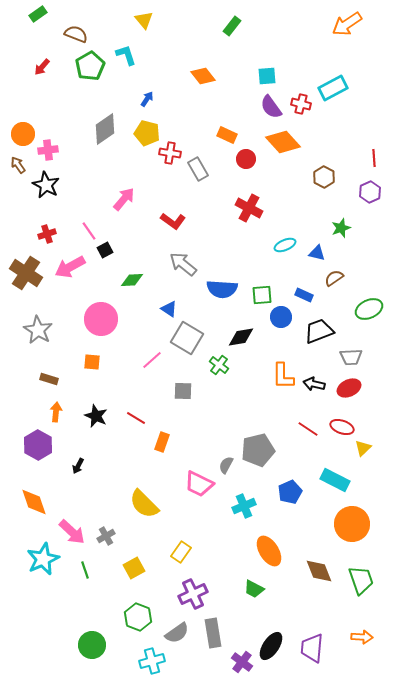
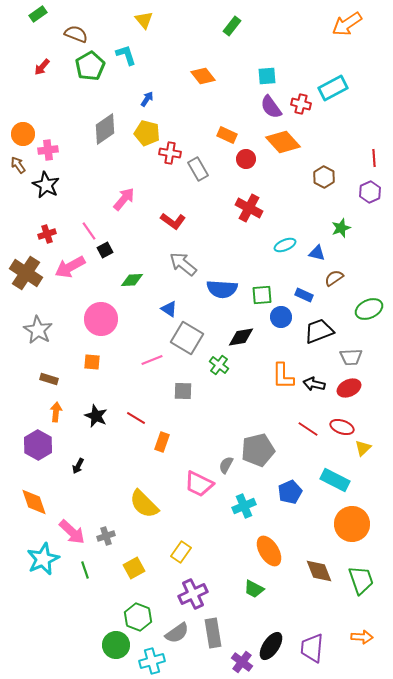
pink line at (152, 360): rotated 20 degrees clockwise
gray cross at (106, 536): rotated 12 degrees clockwise
green circle at (92, 645): moved 24 px right
